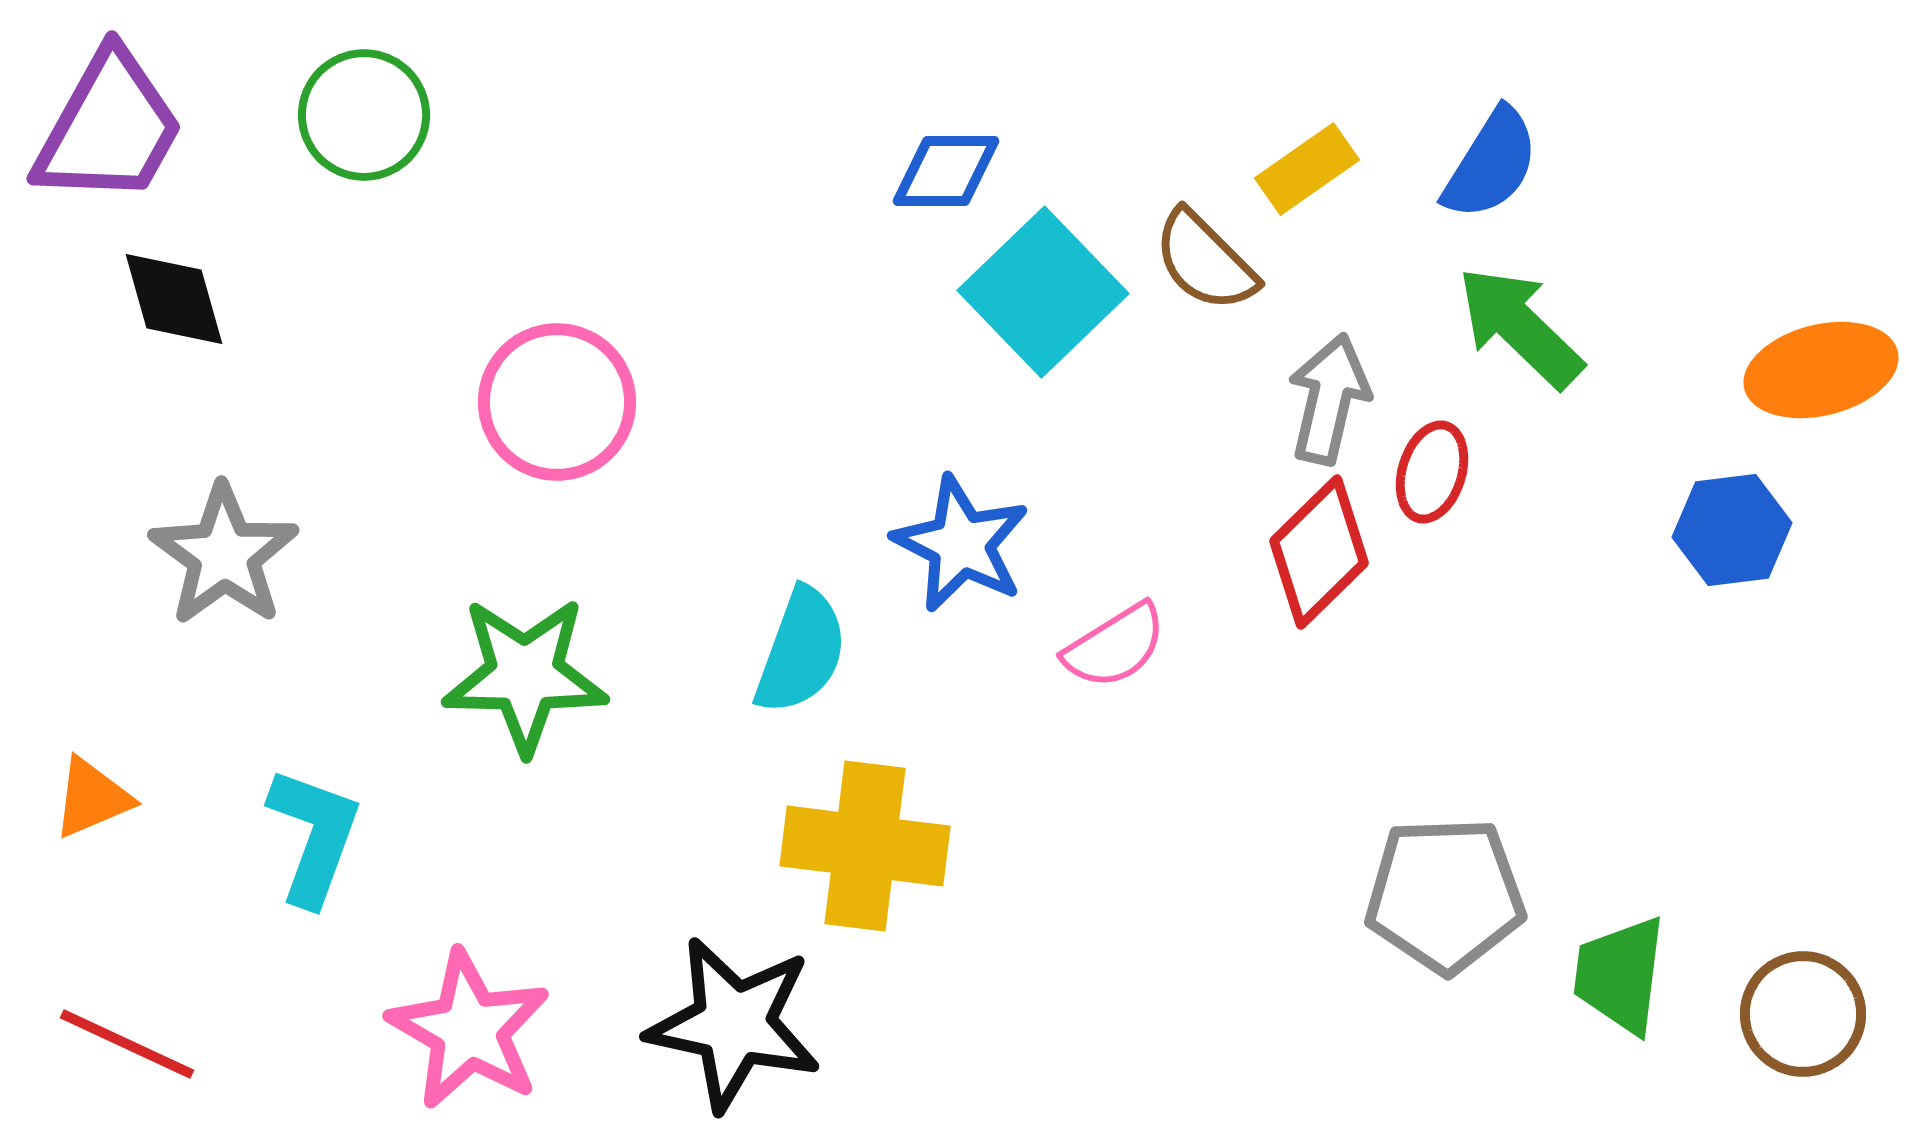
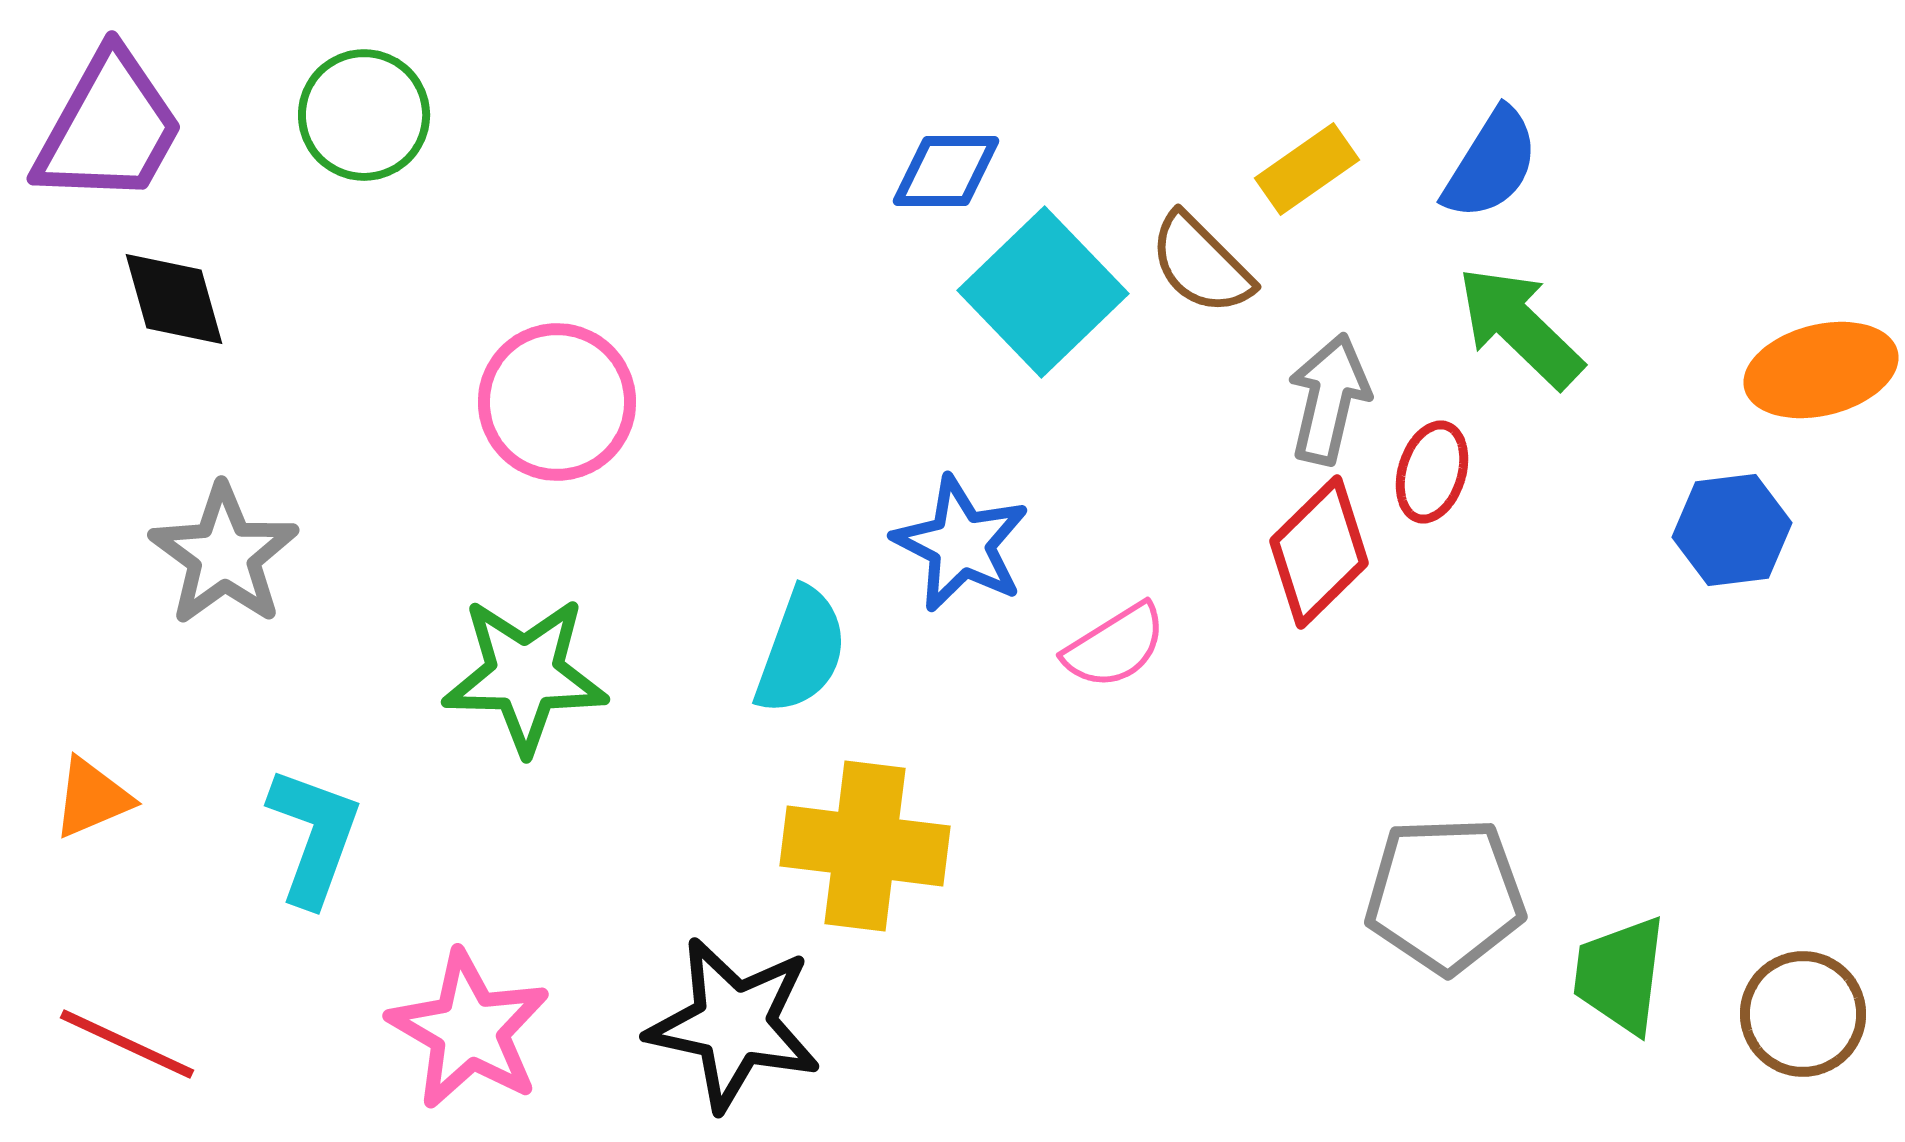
brown semicircle: moved 4 px left, 3 px down
